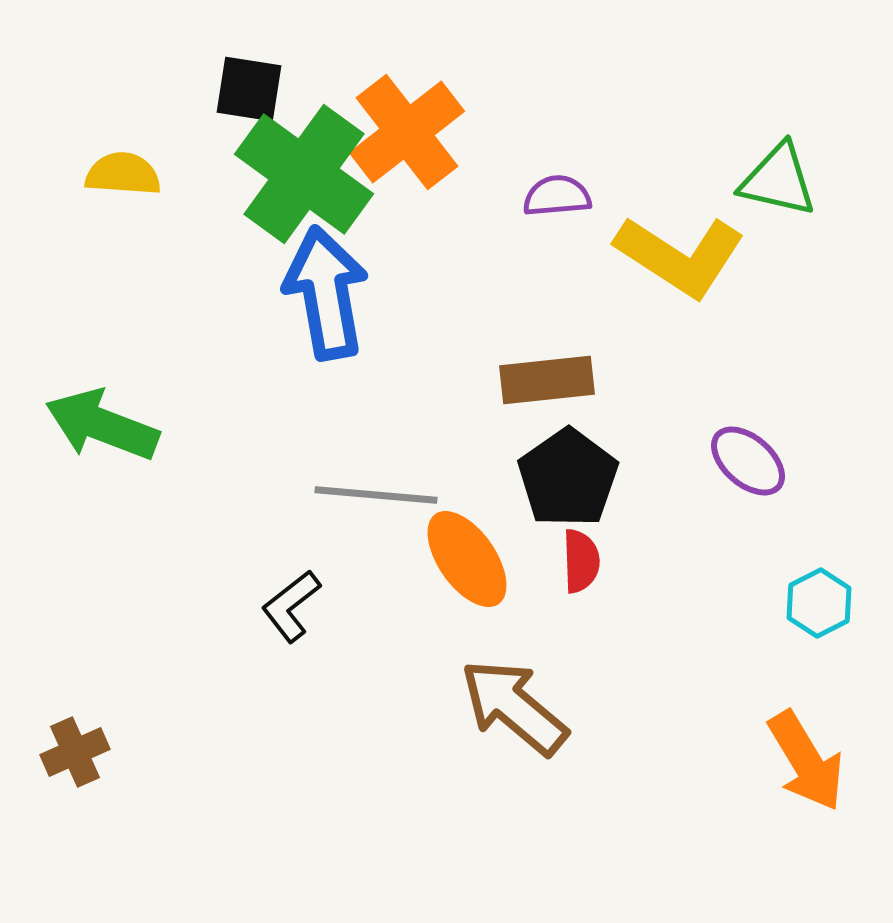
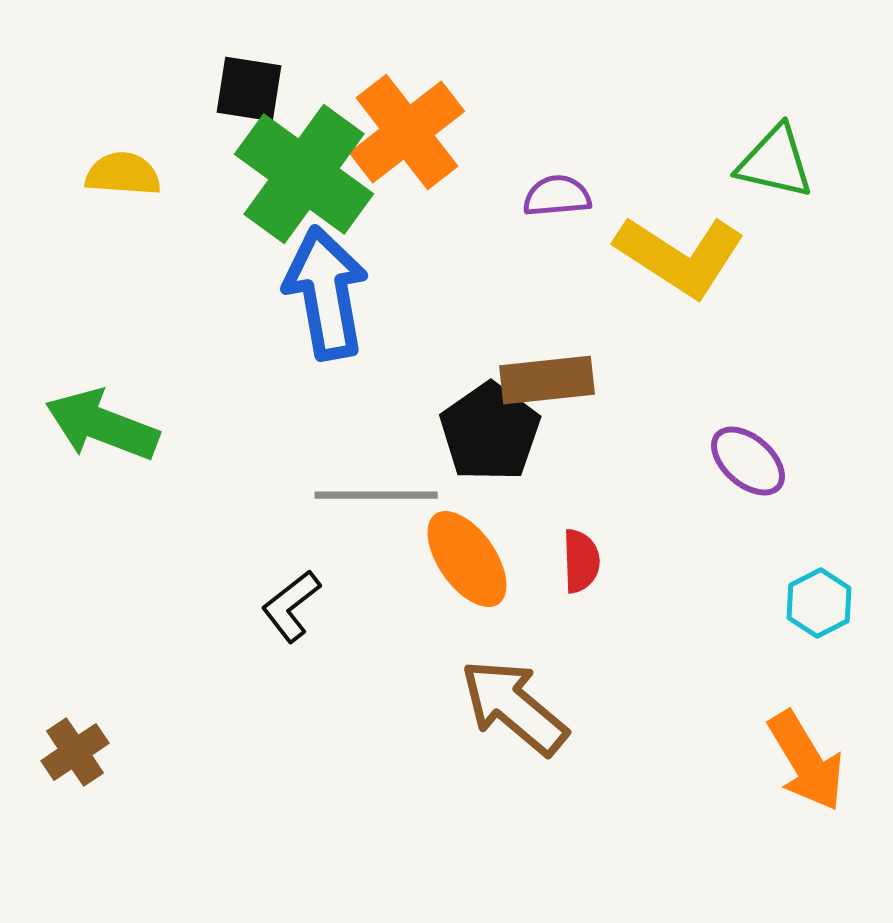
green triangle: moved 3 px left, 18 px up
black pentagon: moved 78 px left, 46 px up
gray line: rotated 5 degrees counterclockwise
brown cross: rotated 10 degrees counterclockwise
